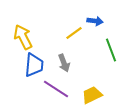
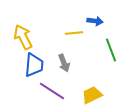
yellow line: rotated 30 degrees clockwise
purple line: moved 4 px left, 2 px down
